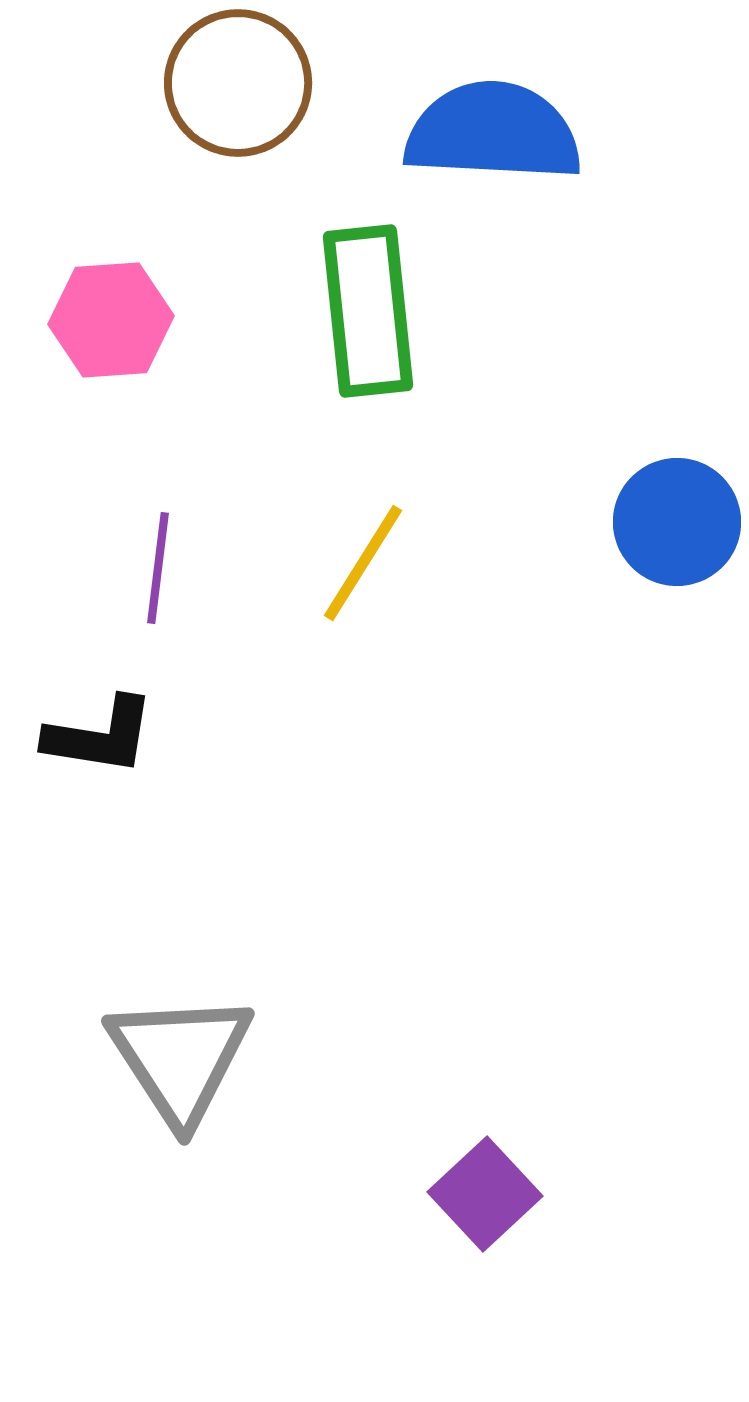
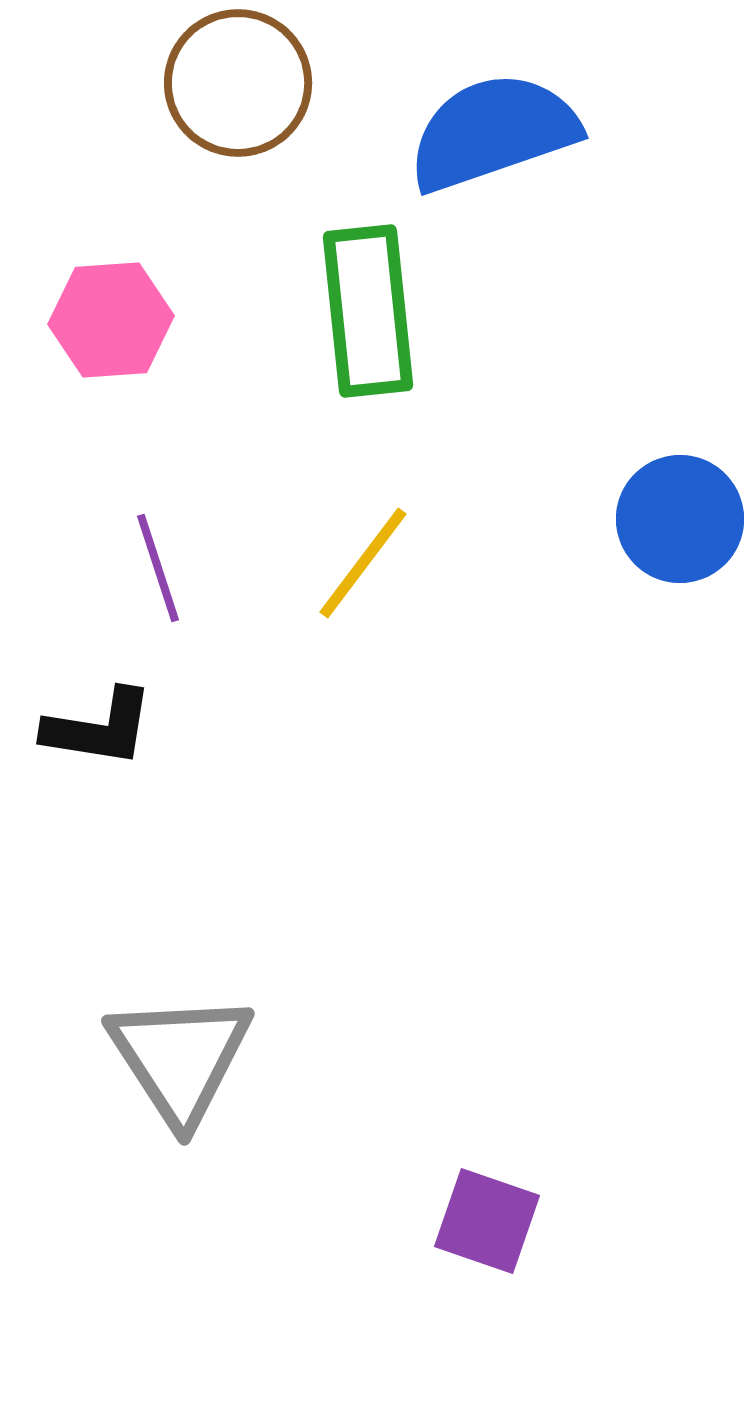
blue semicircle: rotated 22 degrees counterclockwise
blue circle: moved 3 px right, 3 px up
yellow line: rotated 5 degrees clockwise
purple line: rotated 25 degrees counterclockwise
black L-shape: moved 1 px left, 8 px up
purple square: moved 2 px right, 27 px down; rotated 28 degrees counterclockwise
